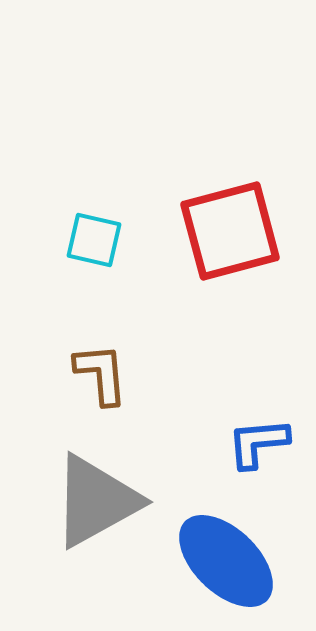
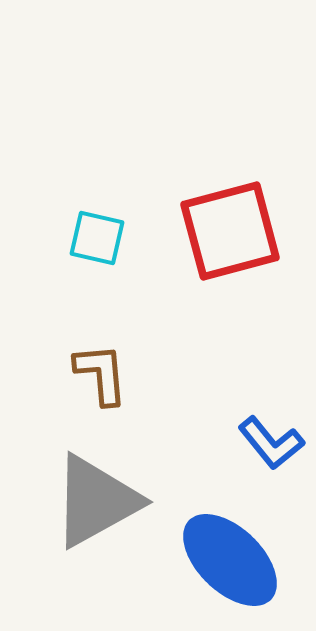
cyan square: moved 3 px right, 2 px up
blue L-shape: moved 13 px right; rotated 124 degrees counterclockwise
blue ellipse: moved 4 px right, 1 px up
